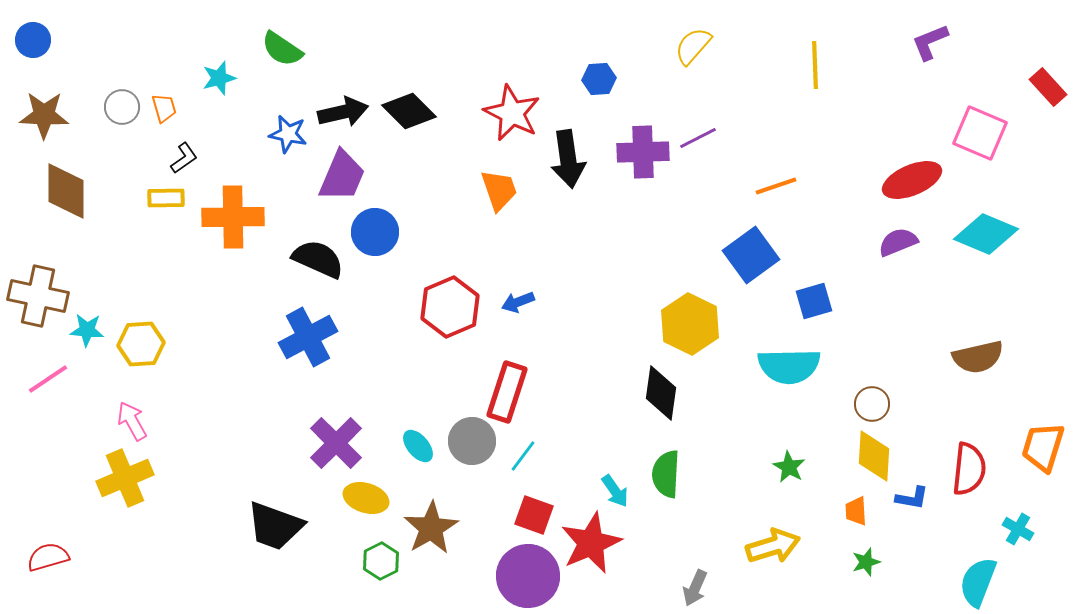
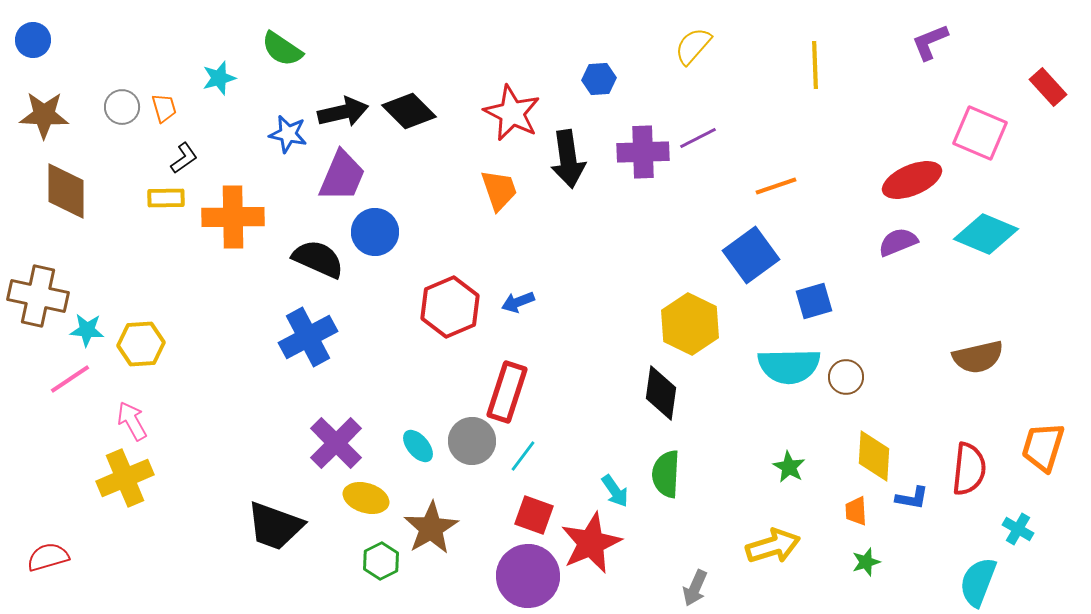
pink line at (48, 379): moved 22 px right
brown circle at (872, 404): moved 26 px left, 27 px up
